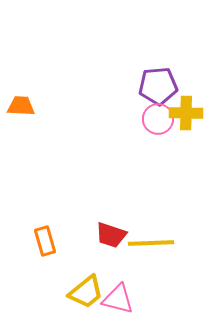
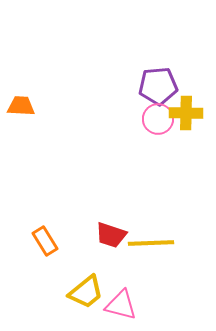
orange rectangle: rotated 16 degrees counterclockwise
pink triangle: moved 3 px right, 6 px down
